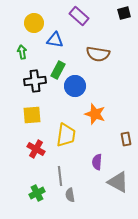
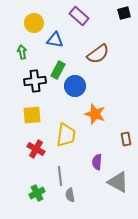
brown semicircle: rotated 45 degrees counterclockwise
